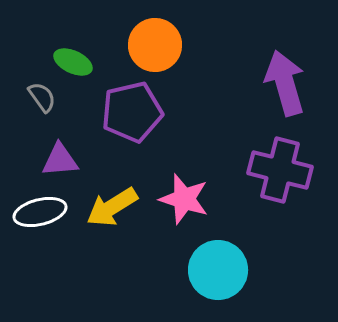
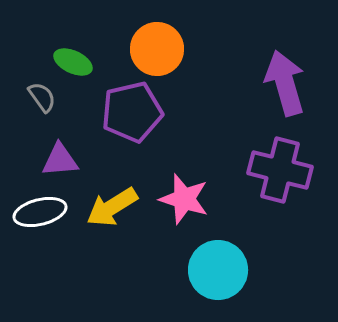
orange circle: moved 2 px right, 4 px down
